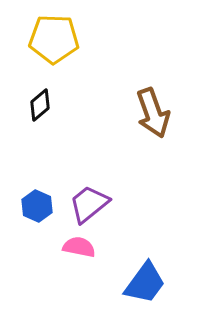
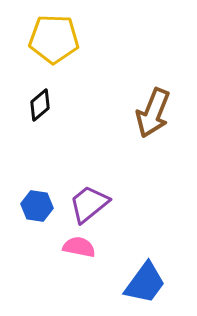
brown arrow: rotated 42 degrees clockwise
blue hexagon: rotated 16 degrees counterclockwise
